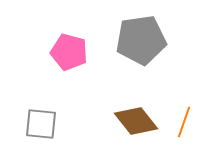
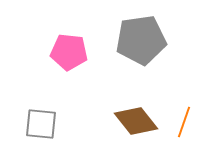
pink pentagon: rotated 9 degrees counterclockwise
